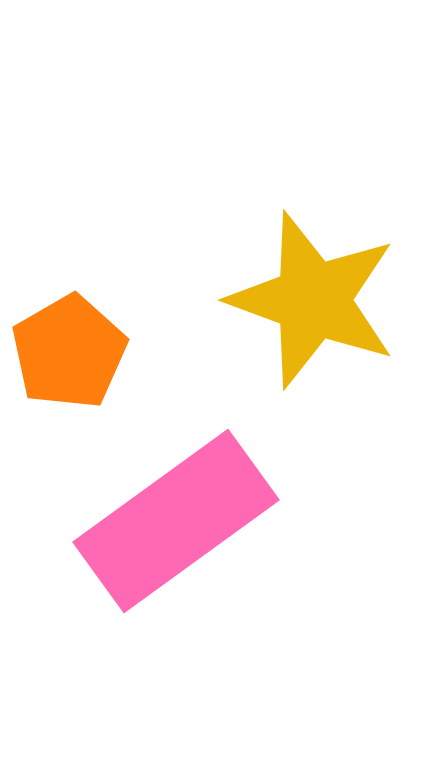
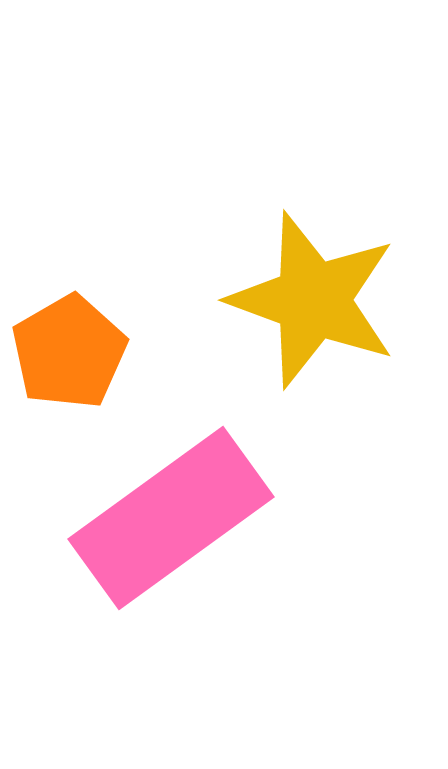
pink rectangle: moved 5 px left, 3 px up
